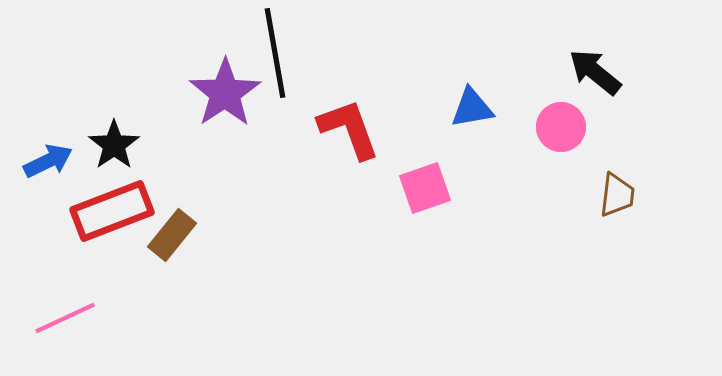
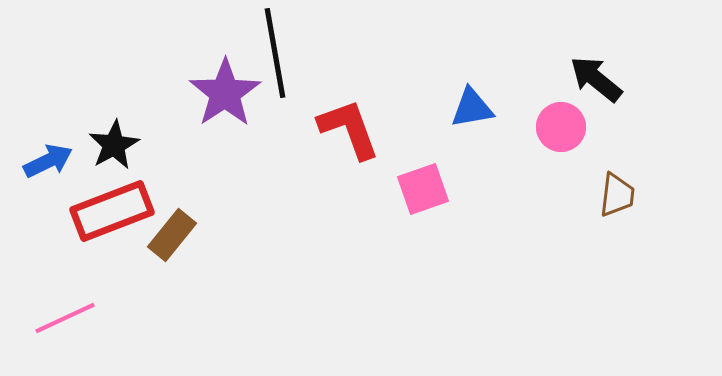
black arrow: moved 1 px right, 7 px down
black star: rotated 6 degrees clockwise
pink square: moved 2 px left, 1 px down
